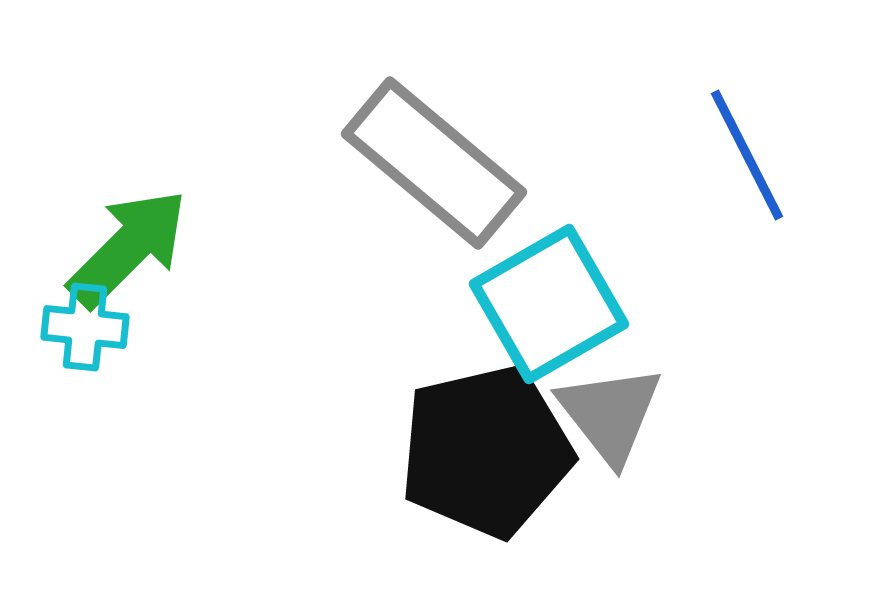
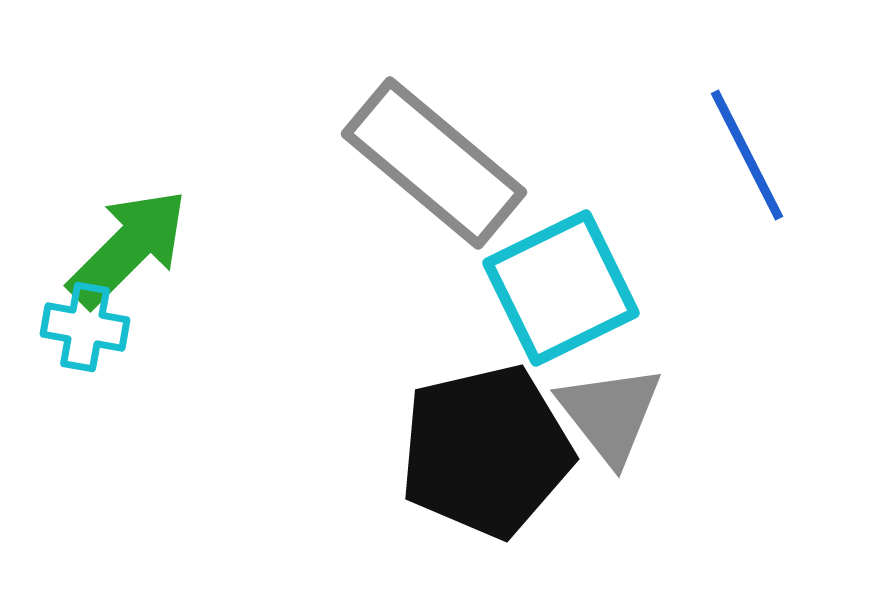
cyan square: moved 12 px right, 16 px up; rotated 4 degrees clockwise
cyan cross: rotated 4 degrees clockwise
